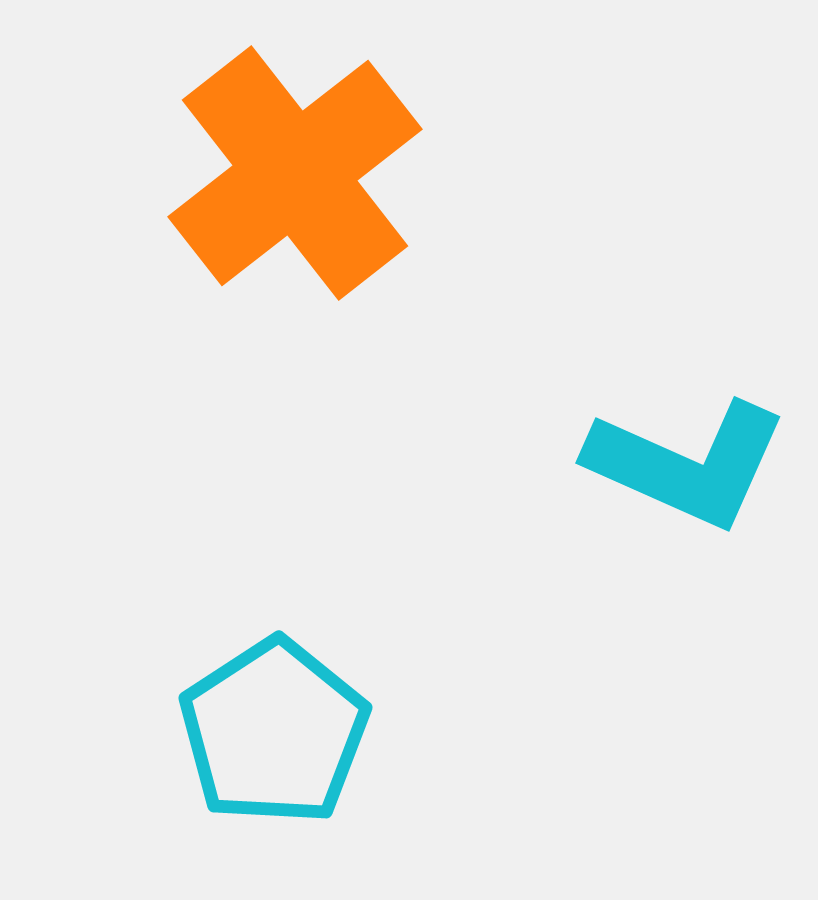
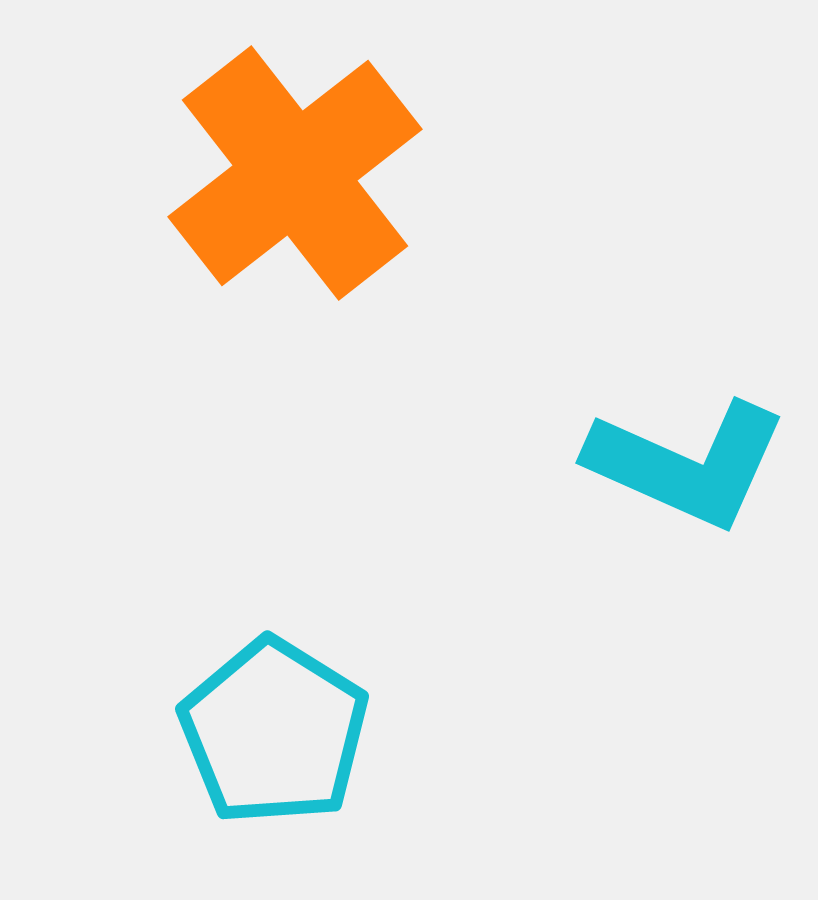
cyan pentagon: rotated 7 degrees counterclockwise
